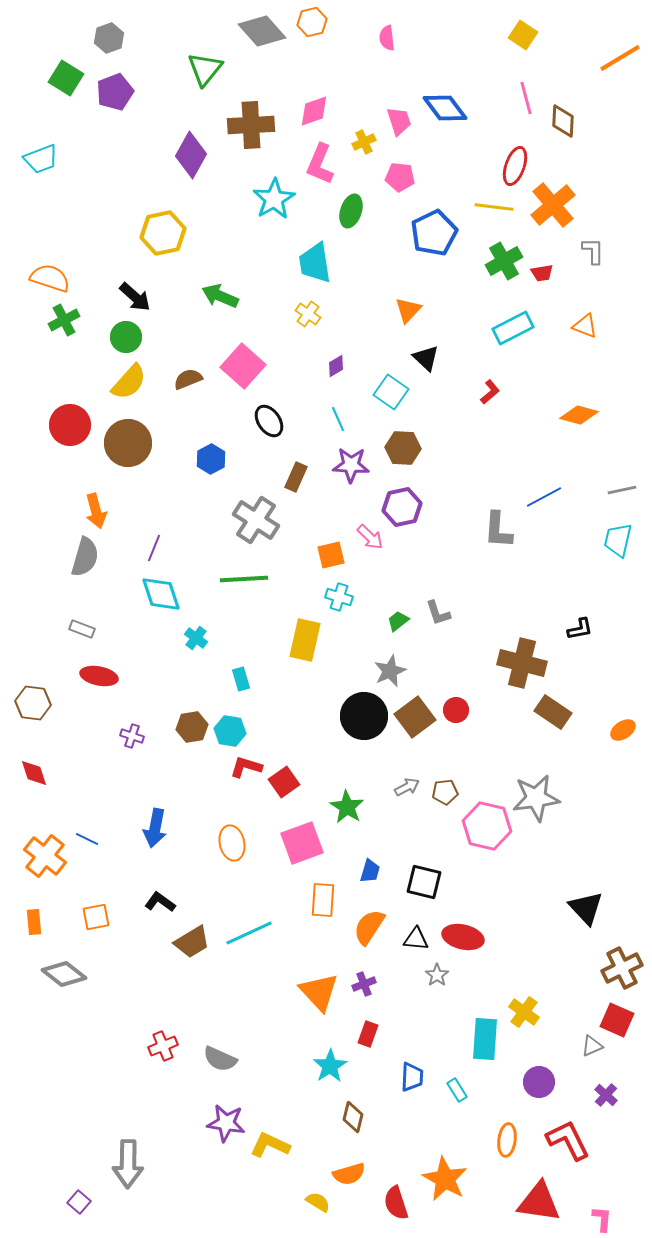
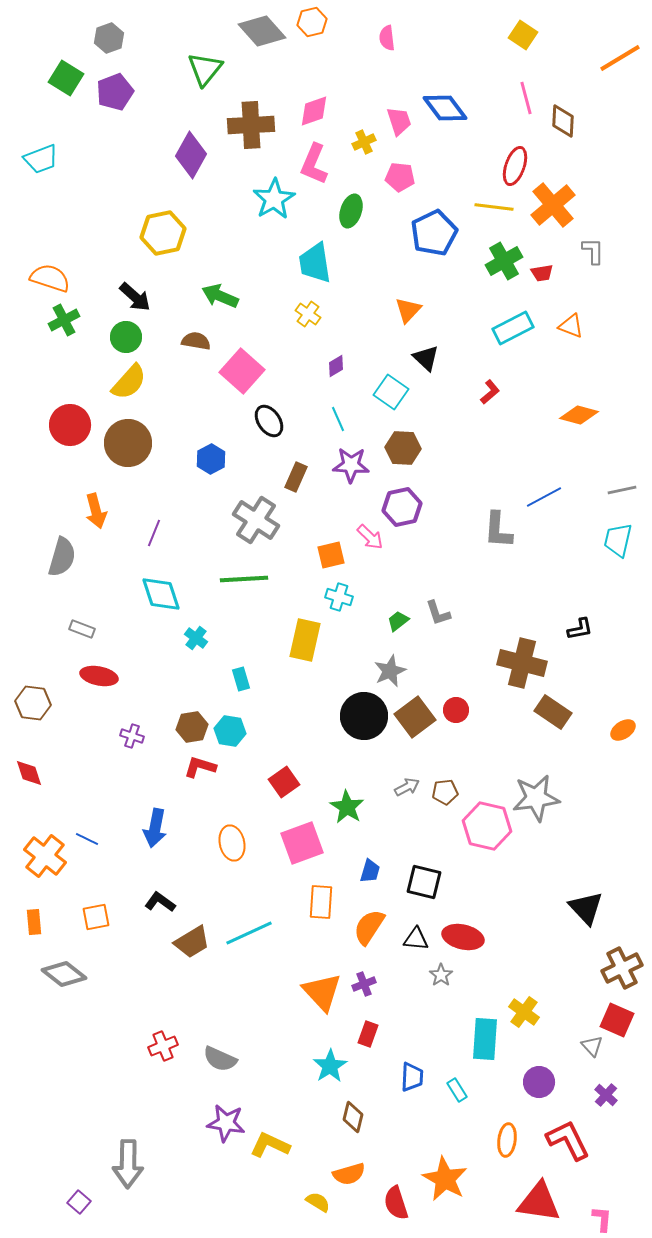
pink L-shape at (320, 164): moved 6 px left
orange triangle at (585, 326): moved 14 px left
pink square at (243, 366): moved 1 px left, 5 px down
brown semicircle at (188, 379): moved 8 px right, 38 px up; rotated 32 degrees clockwise
purple line at (154, 548): moved 15 px up
gray semicircle at (85, 557): moved 23 px left
red L-shape at (246, 767): moved 46 px left
red diamond at (34, 773): moved 5 px left
orange rectangle at (323, 900): moved 2 px left, 2 px down
gray star at (437, 975): moved 4 px right
orange triangle at (319, 992): moved 3 px right
gray triangle at (592, 1046): rotated 50 degrees counterclockwise
